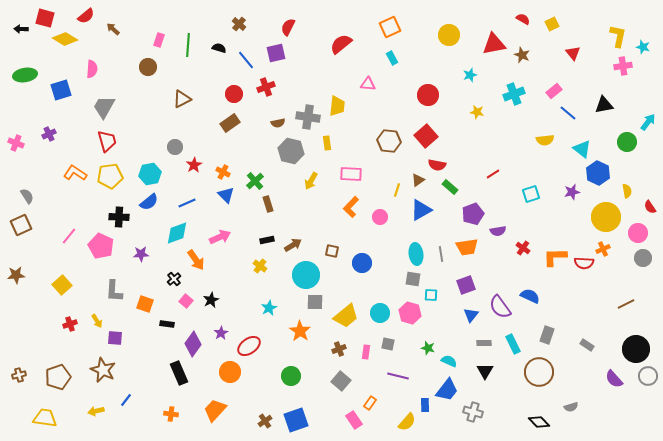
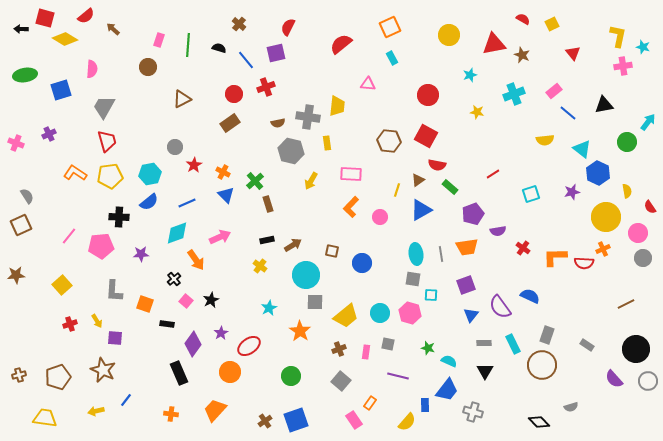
red square at (426, 136): rotated 20 degrees counterclockwise
pink pentagon at (101, 246): rotated 30 degrees counterclockwise
brown circle at (539, 372): moved 3 px right, 7 px up
gray circle at (648, 376): moved 5 px down
